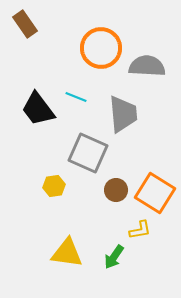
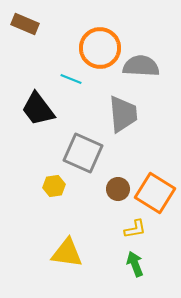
brown rectangle: rotated 32 degrees counterclockwise
orange circle: moved 1 px left
gray semicircle: moved 6 px left
cyan line: moved 5 px left, 18 px up
gray square: moved 5 px left
brown circle: moved 2 px right, 1 px up
yellow L-shape: moved 5 px left, 1 px up
green arrow: moved 21 px right, 7 px down; rotated 125 degrees clockwise
